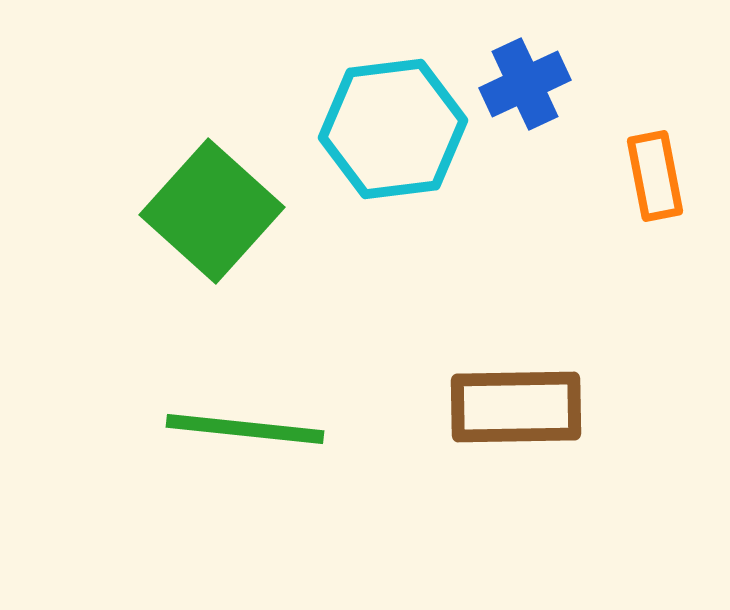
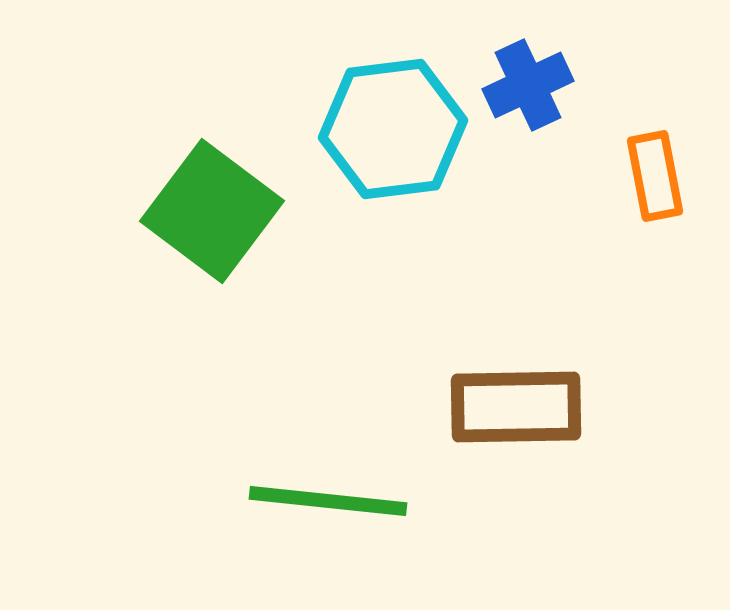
blue cross: moved 3 px right, 1 px down
green square: rotated 5 degrees counterclockwise
green line: moved 83 px right, 72 px down
